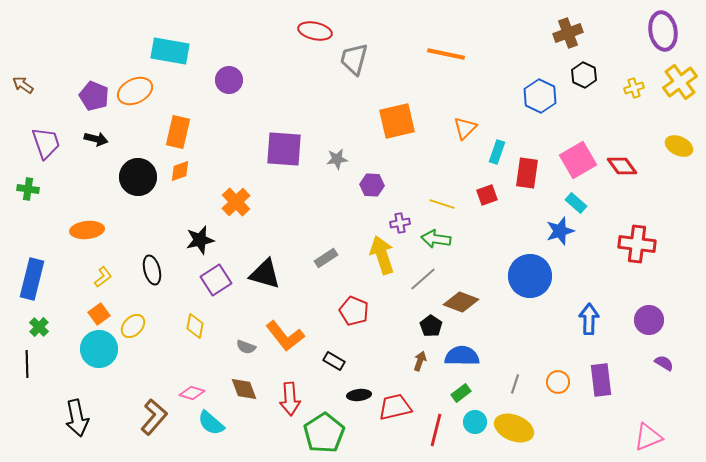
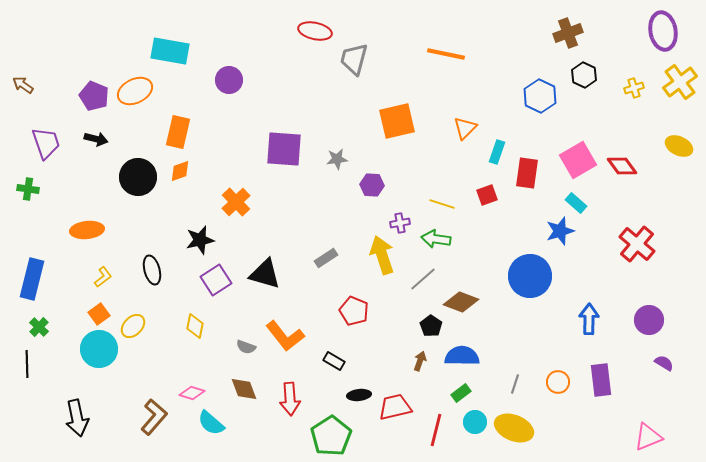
red cross at (637, 244): rotated 33 degrees clockwise
green pentagon at (324, 433): moved 7 px right, 3 px down
